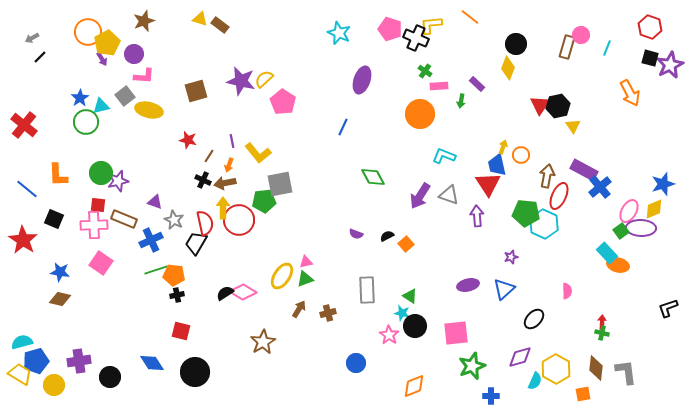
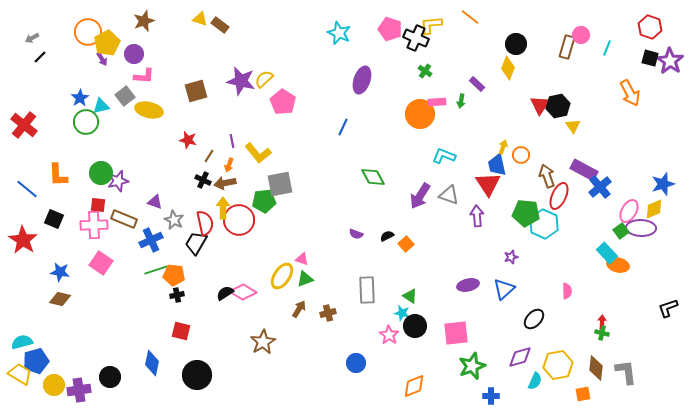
purple star at (670, 65): moved 4 px up; rotated 12 degrees counterclockwise
pink rectangle at (439, 86): moved 2 px left, 16 px down
brown arrow at (547, 176): rotated 30 degrees counterclockwise
pink triangle at (306, 262): moved 4 px left, 3 px up; rotated 32 degrees clockwise
purple cross at (79, 361): moved 29 px down
blue diamond at (152, 363): rotated 45 degrees clockwise
yellow hexagon at (556, 369): moved 2 px right, 4 px up; rotated 20 degrees clockwise
black circle at (195, 372): moved 2 px right, 3 px down
